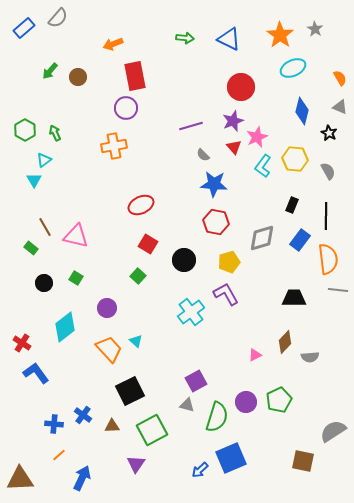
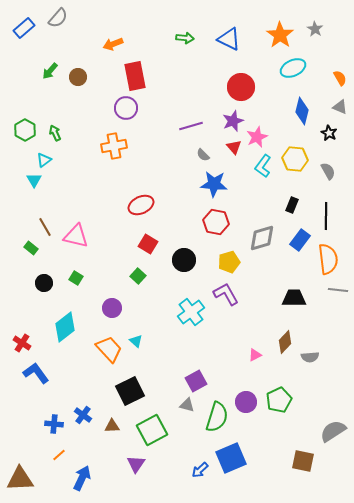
purple circle at (107, 308): moved 5 px right
